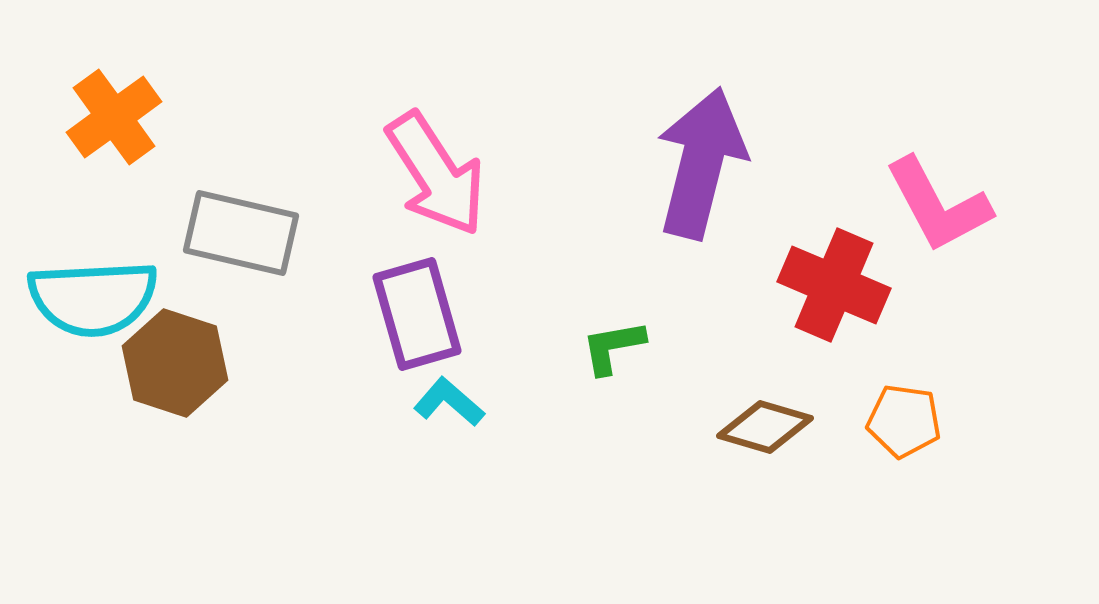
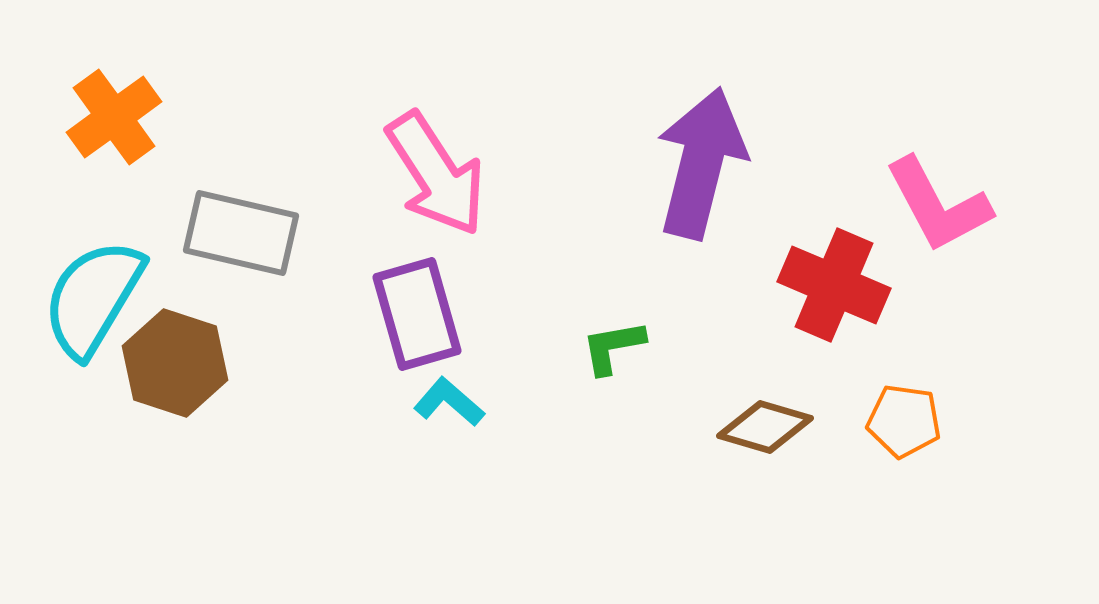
cyan semicircle: rotated 124 degrees clockwise
